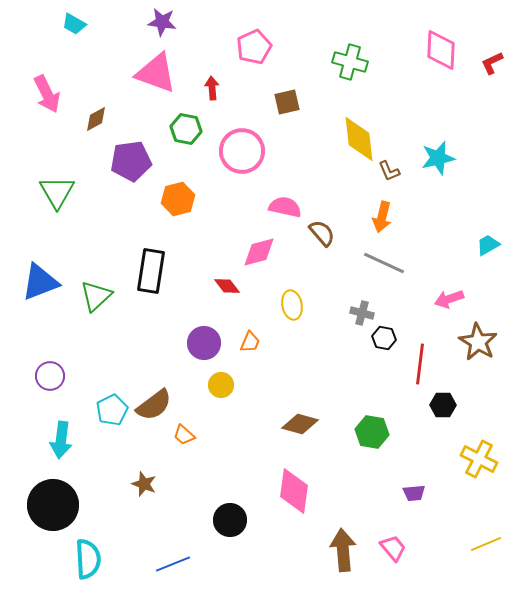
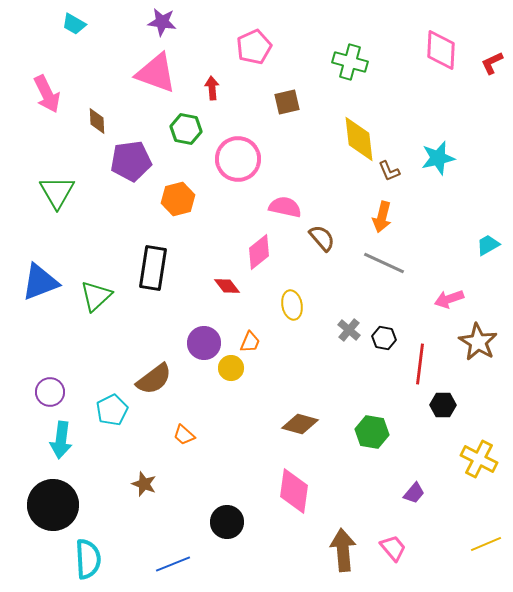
brown diamond at (96, 119): moved 1 px right, 2 px down; rotated 64 degrees counterclockwise
pink circle at (242, 151): moved 4 px left, 8 px down
brown semicircle at (322, 233): moved 5 px down
pink diamond at (259, 252): rotated 24 degrees counterclockwise
black rectangle at (151, 271): moved 2 px right, 3 px up
gray cross at (362, 313): moved 13 px left, 17 px down; rotated 25 degrees clockwise
purple circle at (50, 376): moved 16 px down
yellow circle at (221, 385): moved 10 px right, 17 px up
brown semicircle at (154, 405): moved 26 px up
purple trapezoid at (414, 493): rotated 45 degrees counterclockwise
black circle at (230, 520): moved 3 px left, 2 px down
